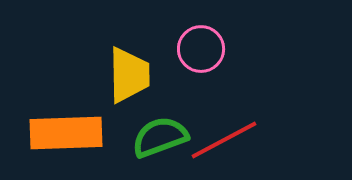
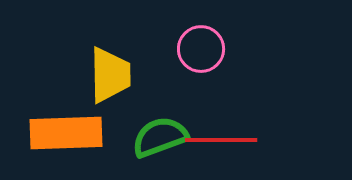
yellow trapezoid: moved 19 px left
red line: moved 3 px left; rotated 28 degrees clockwise
